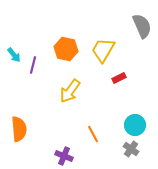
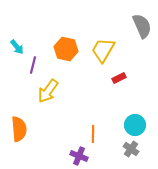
cyan arrow: moved 3 px right, 8 px up
yellow arrow: moved 22 px left
orange line: rotated 30 degrees clockwise
purple cross: moved 15 px right
